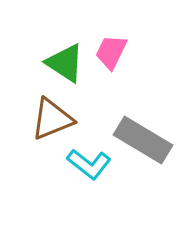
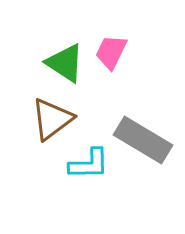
brown triangle: rotated 15 degrees counterclockwise
cyan L-shape: rotated 39 degrees counterclockwise
